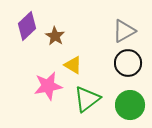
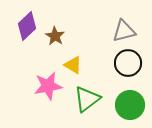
gray triangle: rotated 15 degrees clockwise
